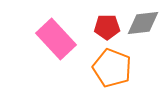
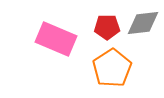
pink rectangle: rotated 24 degrees counterclockwise
orange pentagon: rotated 18 degrees clockwise
